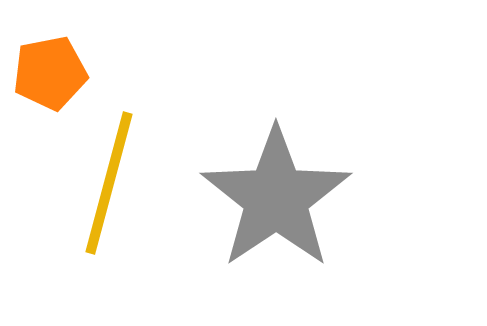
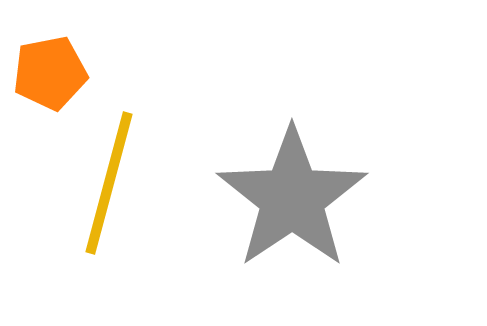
gray star: moved 16 px right
